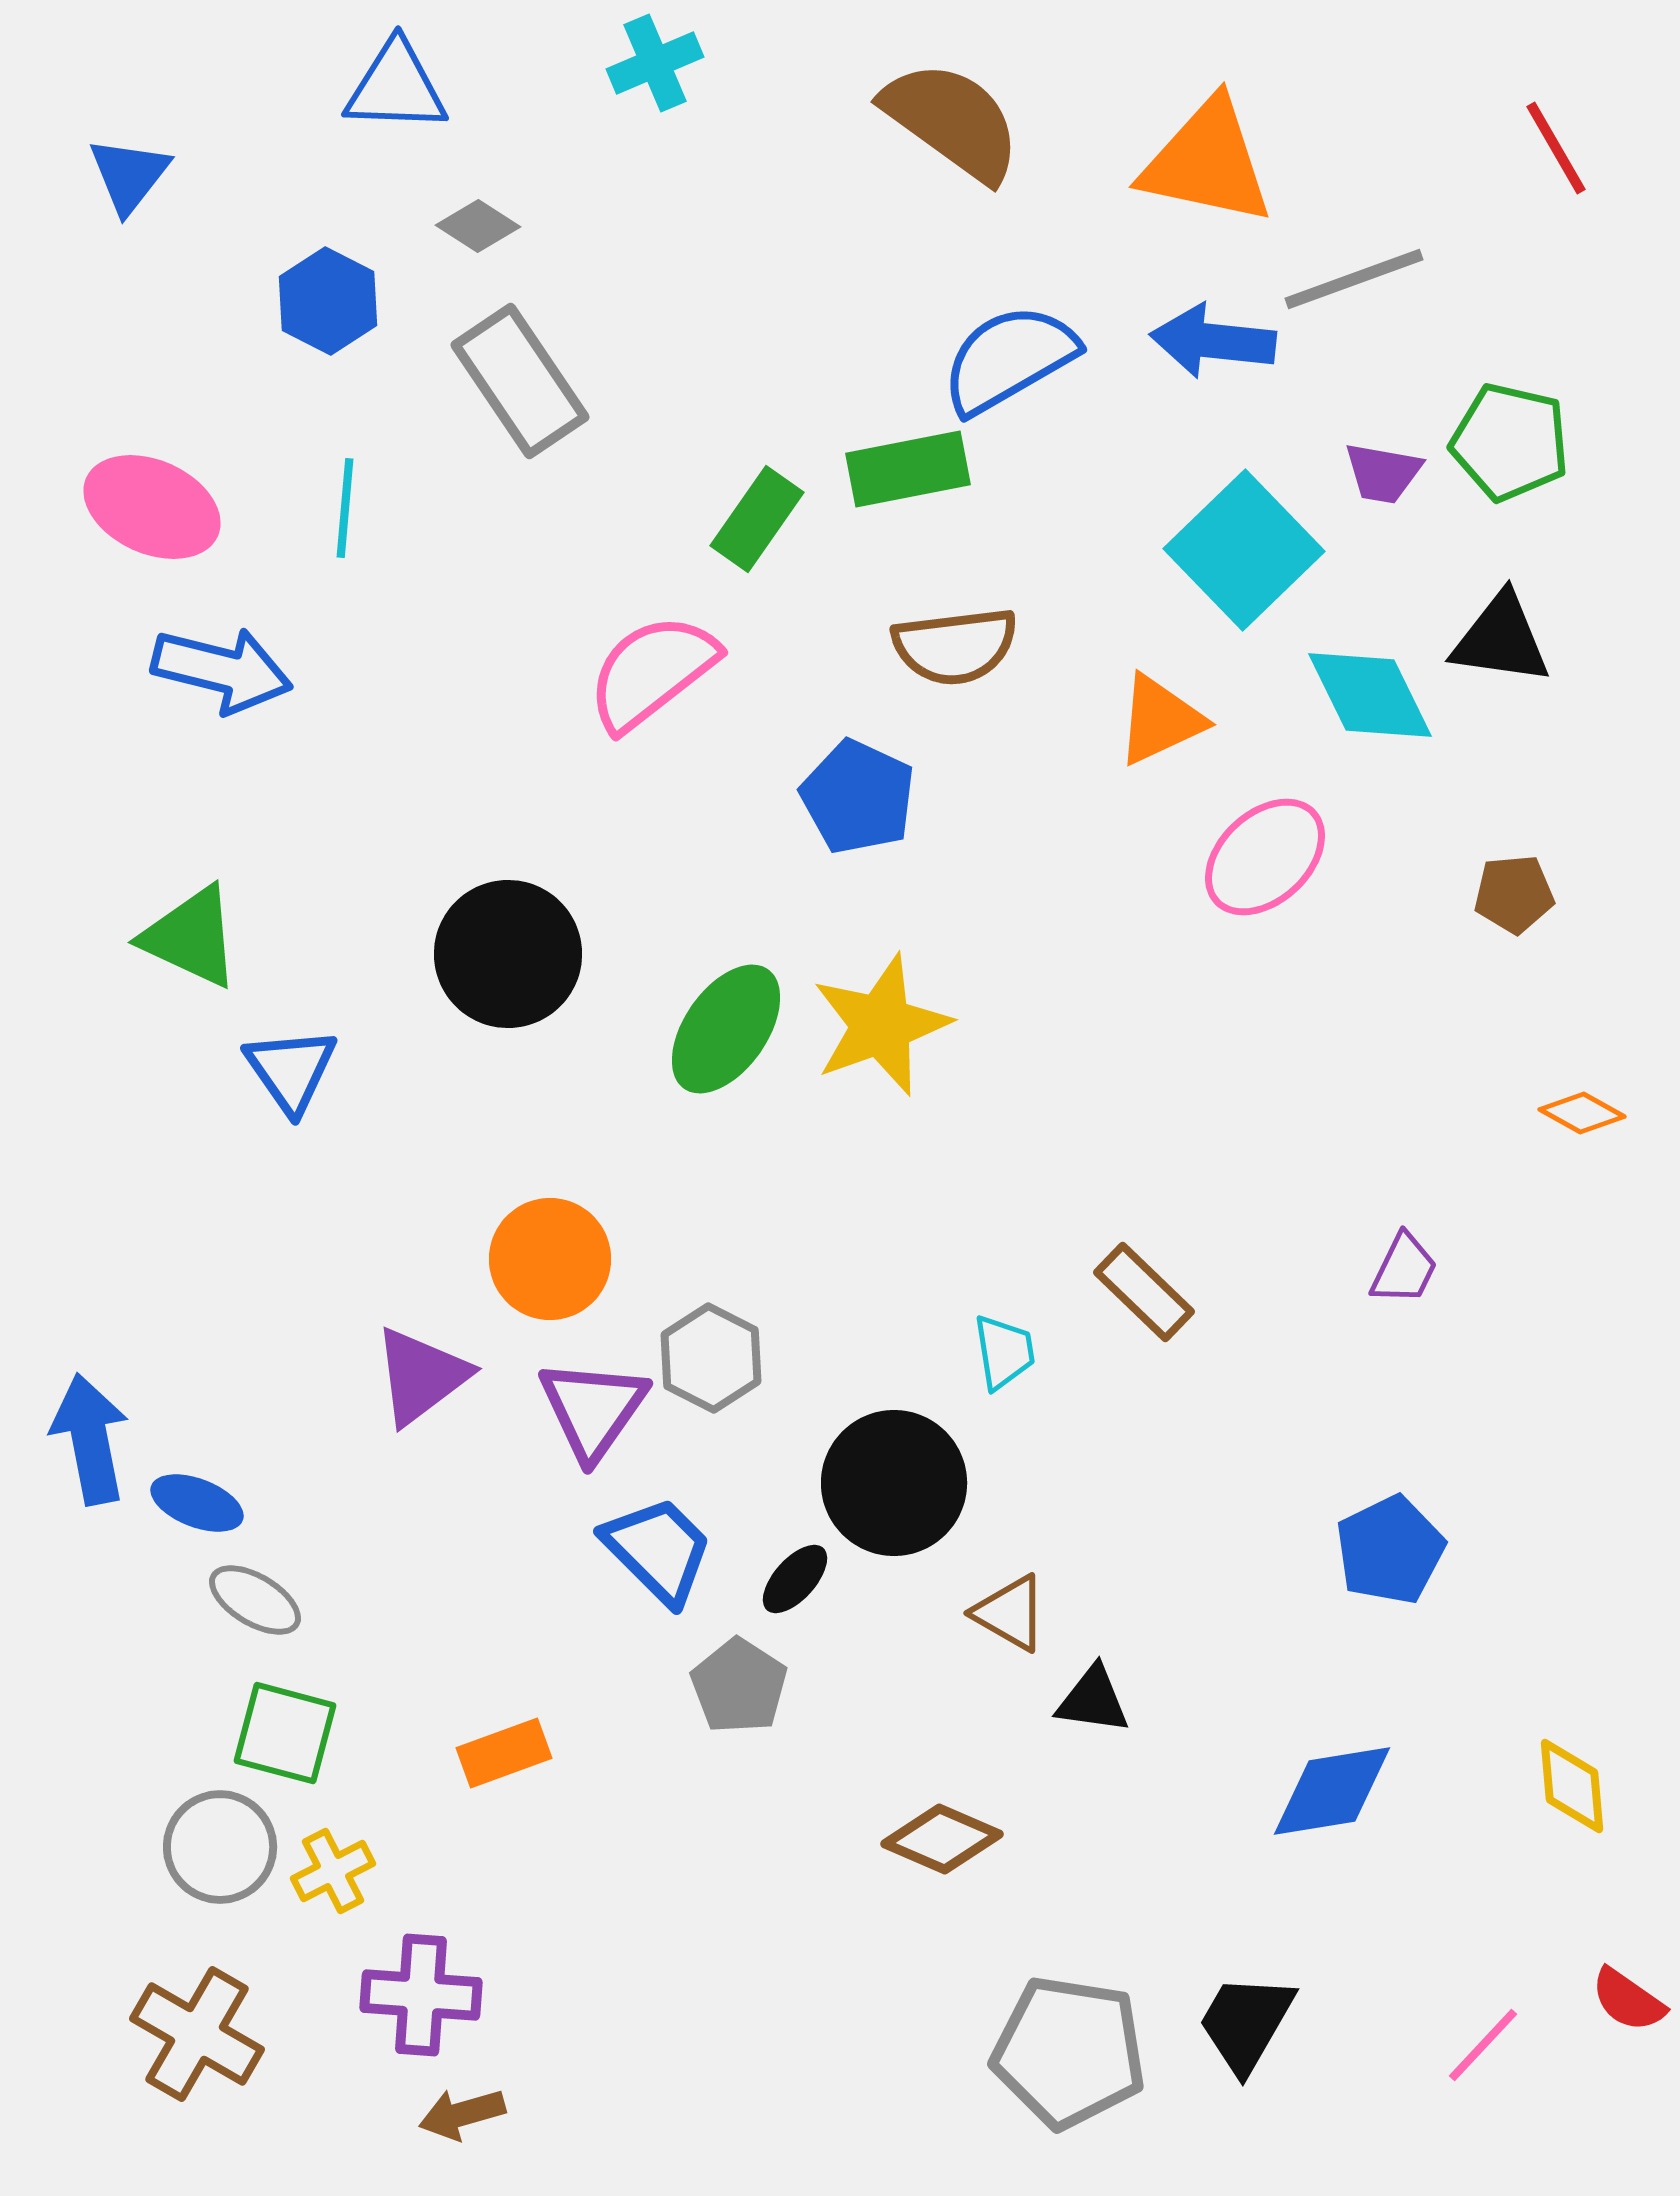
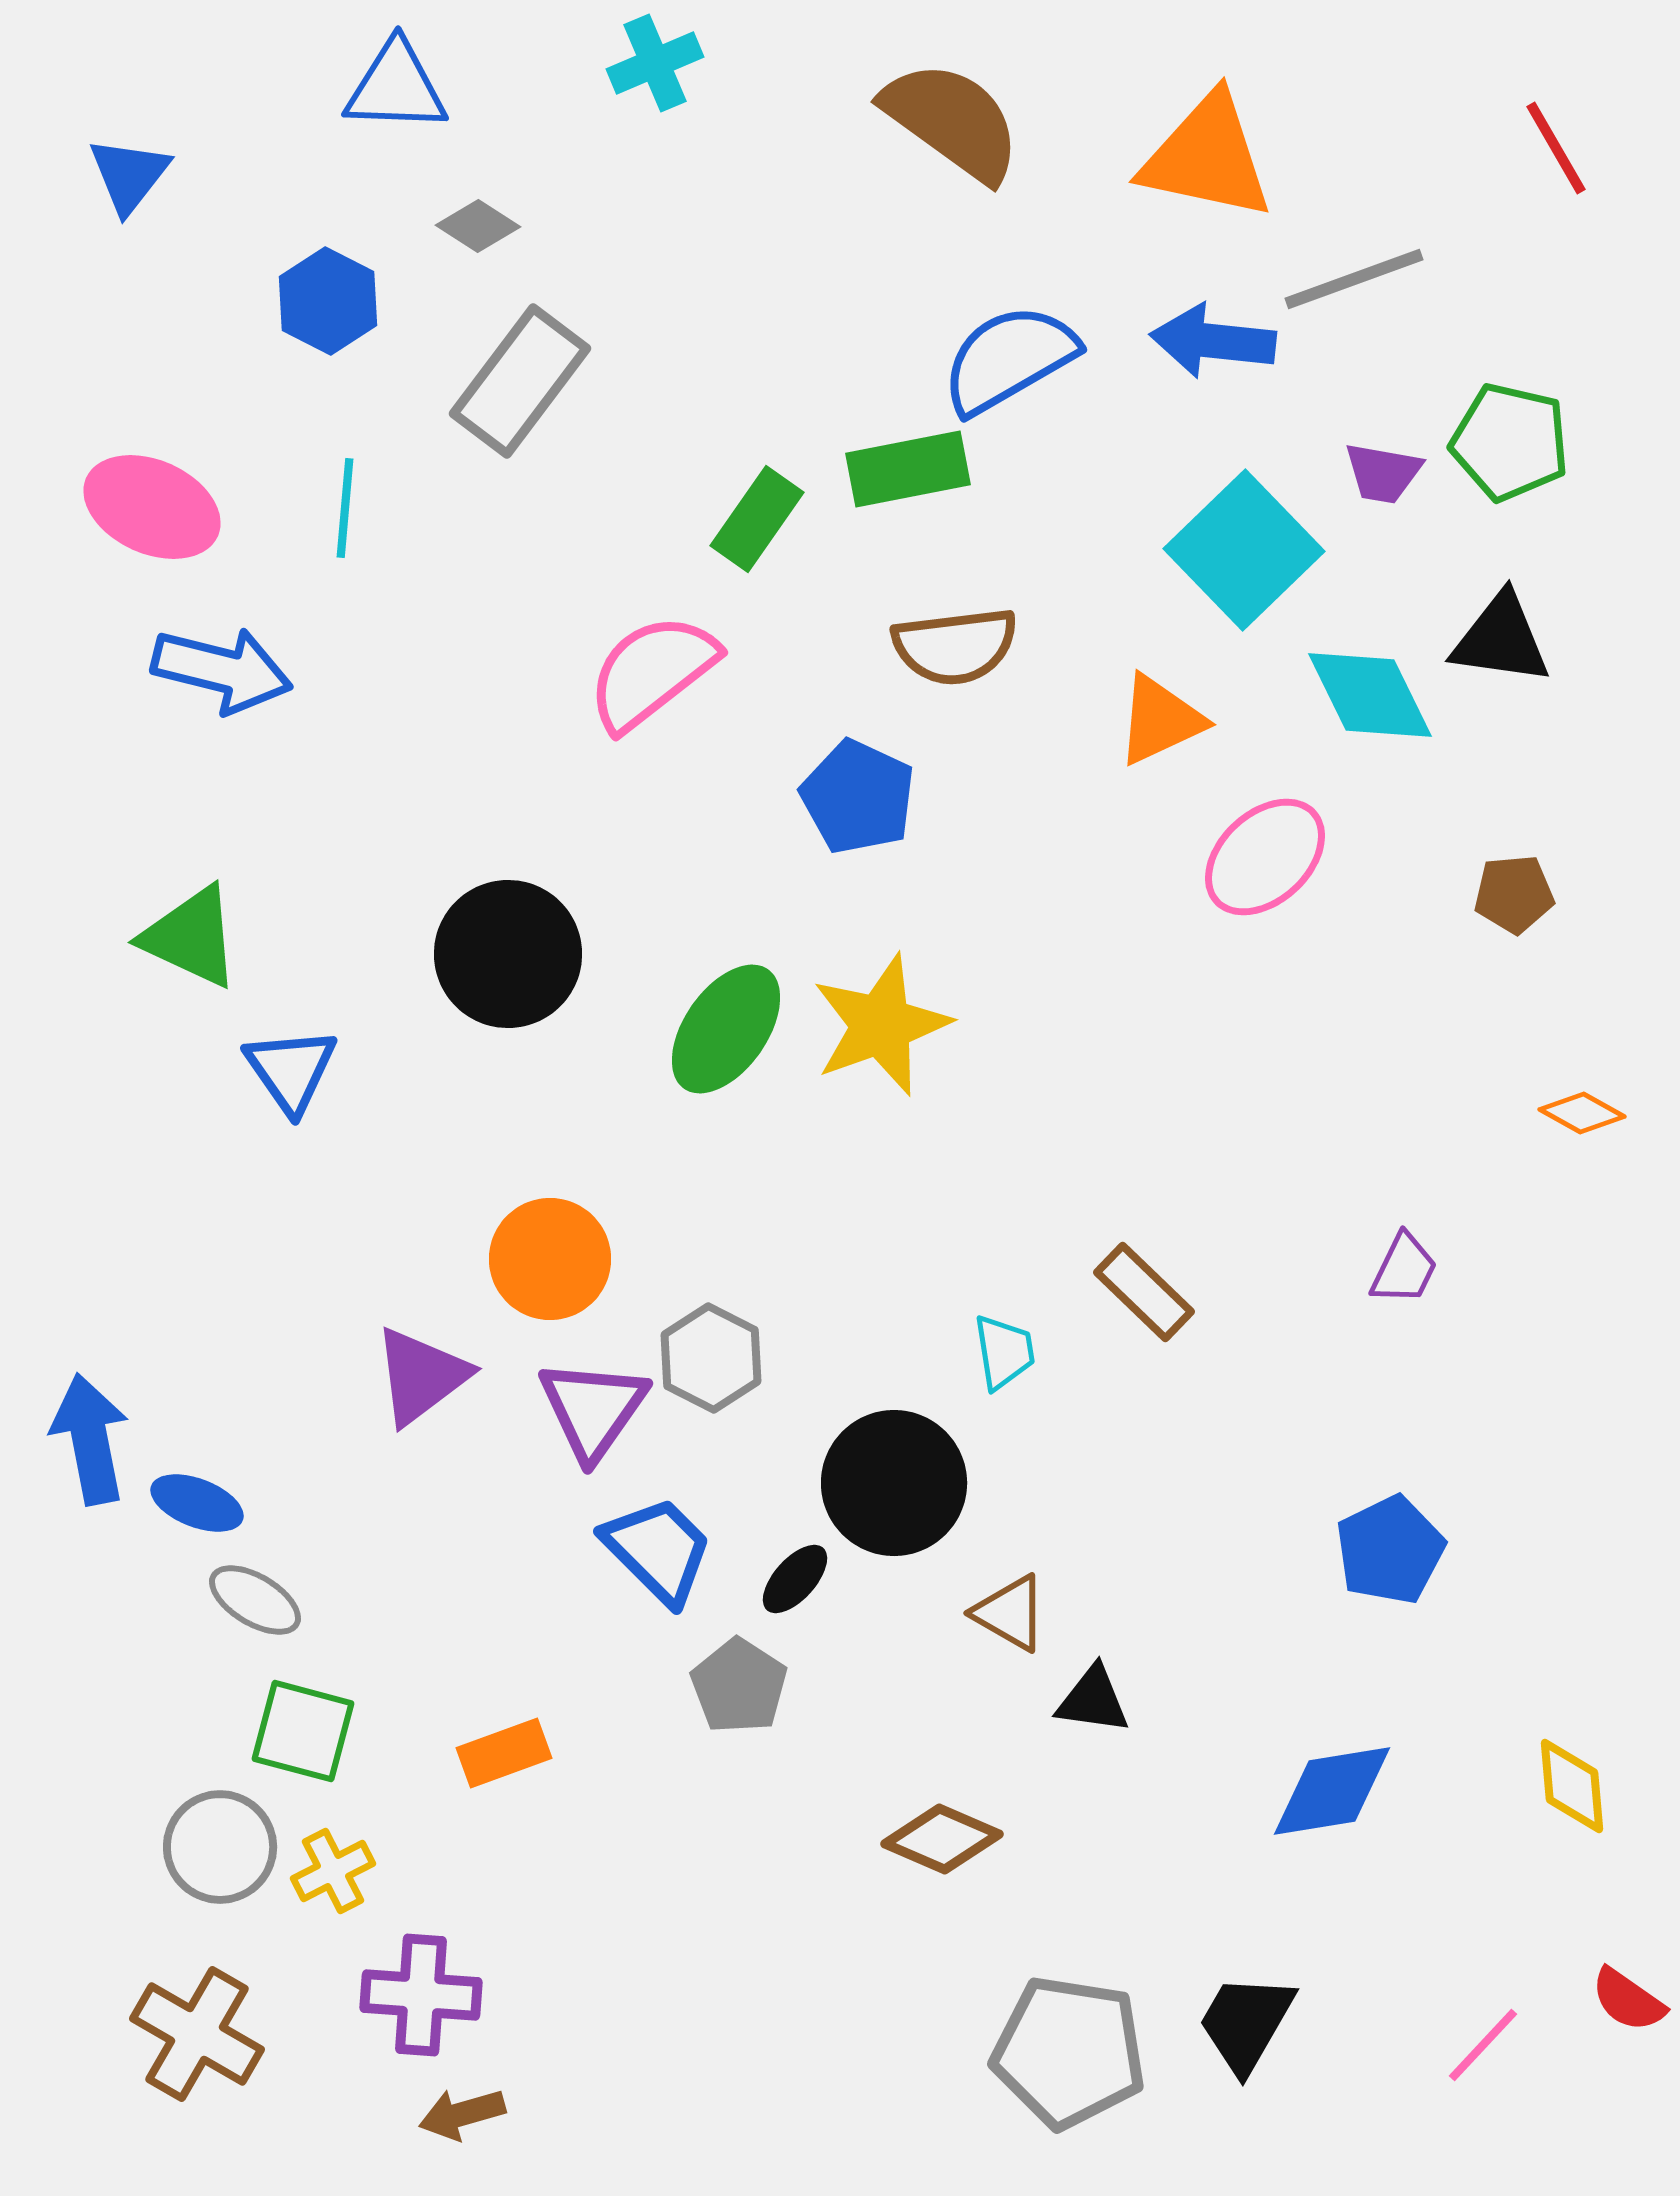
orange triangle at (1207, 162): moved 5 px up
gray rectangle at (520, 381): rotated 71 degrees clockwise
green square at (285, 1733): moved 18 px right, 2 px up
